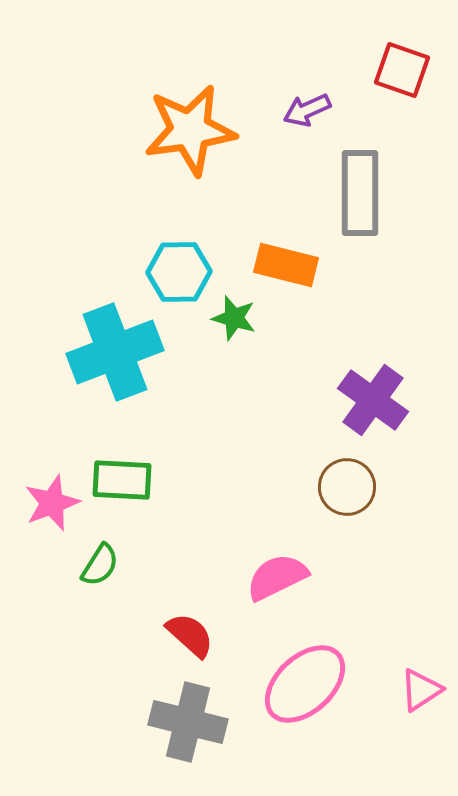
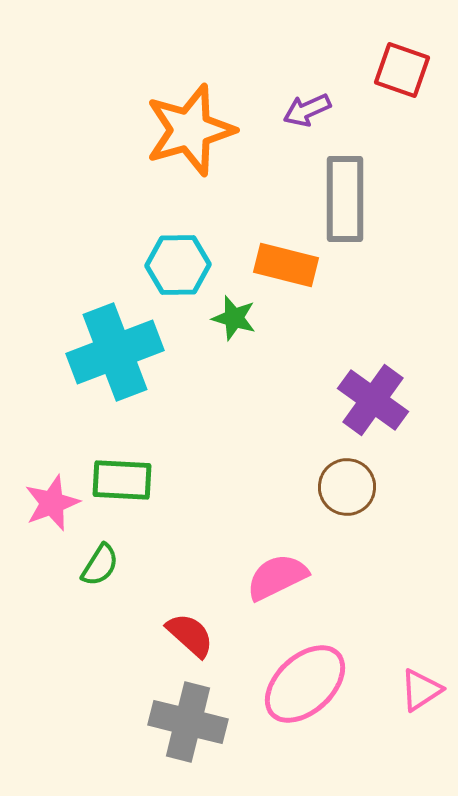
orange star: rotated 8 degrees counterclockwise
gray rectangle: moved 15 px left, 6 px down
cyan hexagon: moved 1 px left, 7 px up
